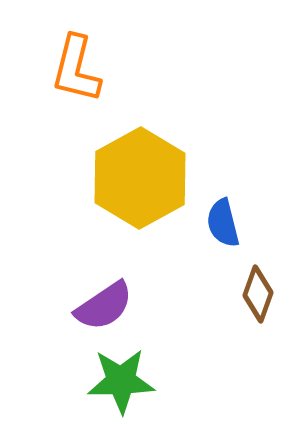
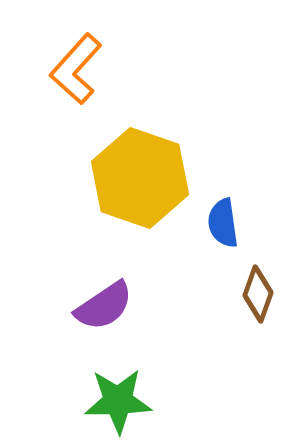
orange L-shape: rotated 28 degrees clockwise
yellow hexagon: rotated 12 degrees counterclockwise
blue semicircle: rotated 6 degrees clockwise
green star: moved 3 px left, 20 px down
